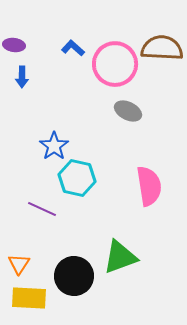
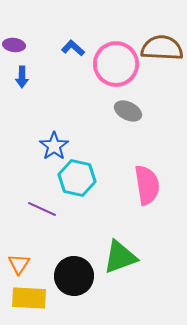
pink circle: moved 1 px right
pink semicircle: moved 2 px left, 1 px up
